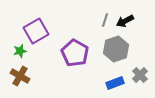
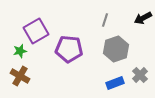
black arrow: moved 18 px right, 3 px up
purple pentagon: moved 6 px left, 4 px up; rotated 24 degrees counterclockwise
